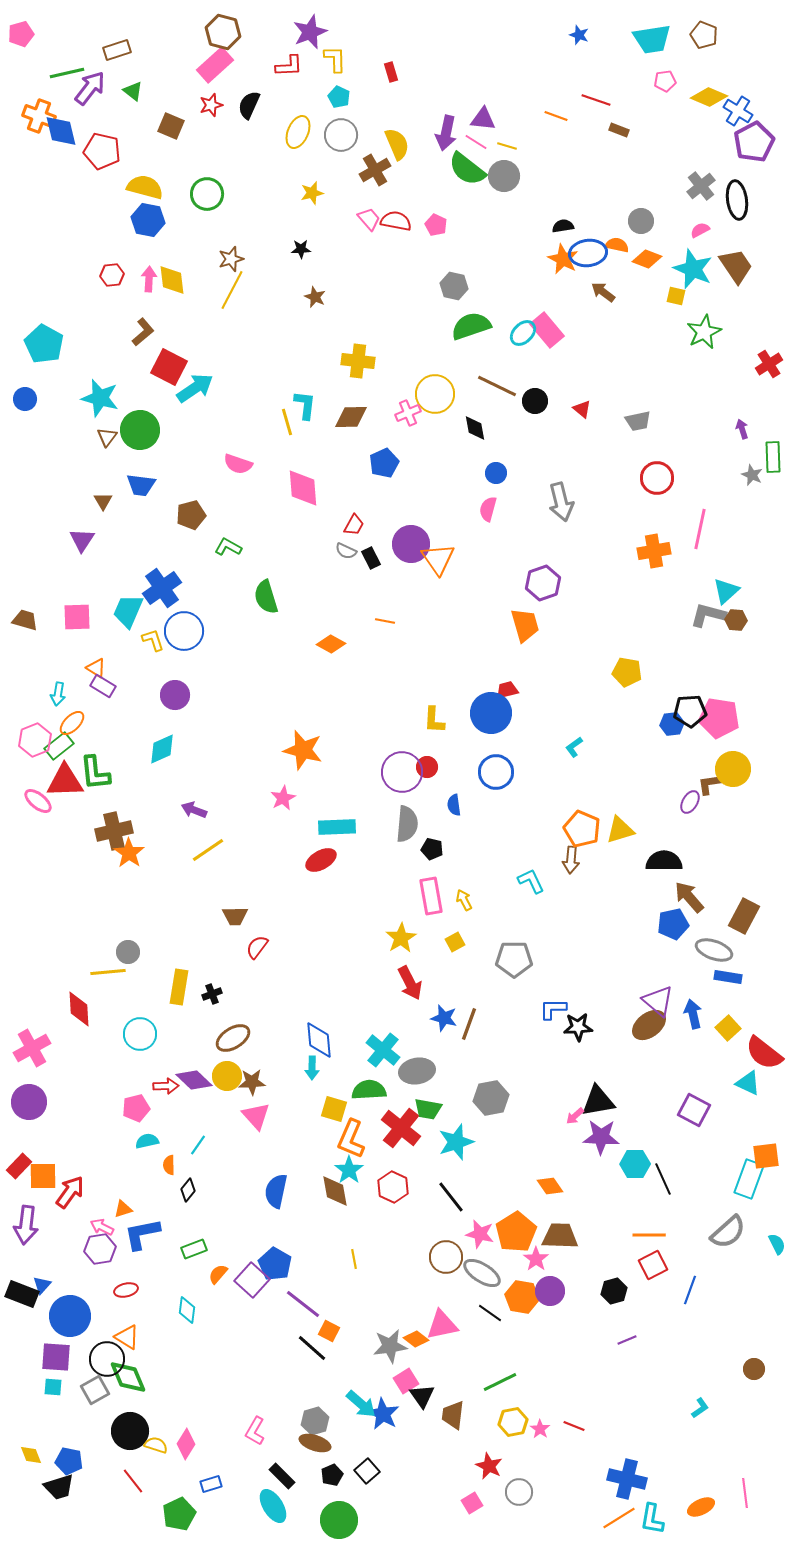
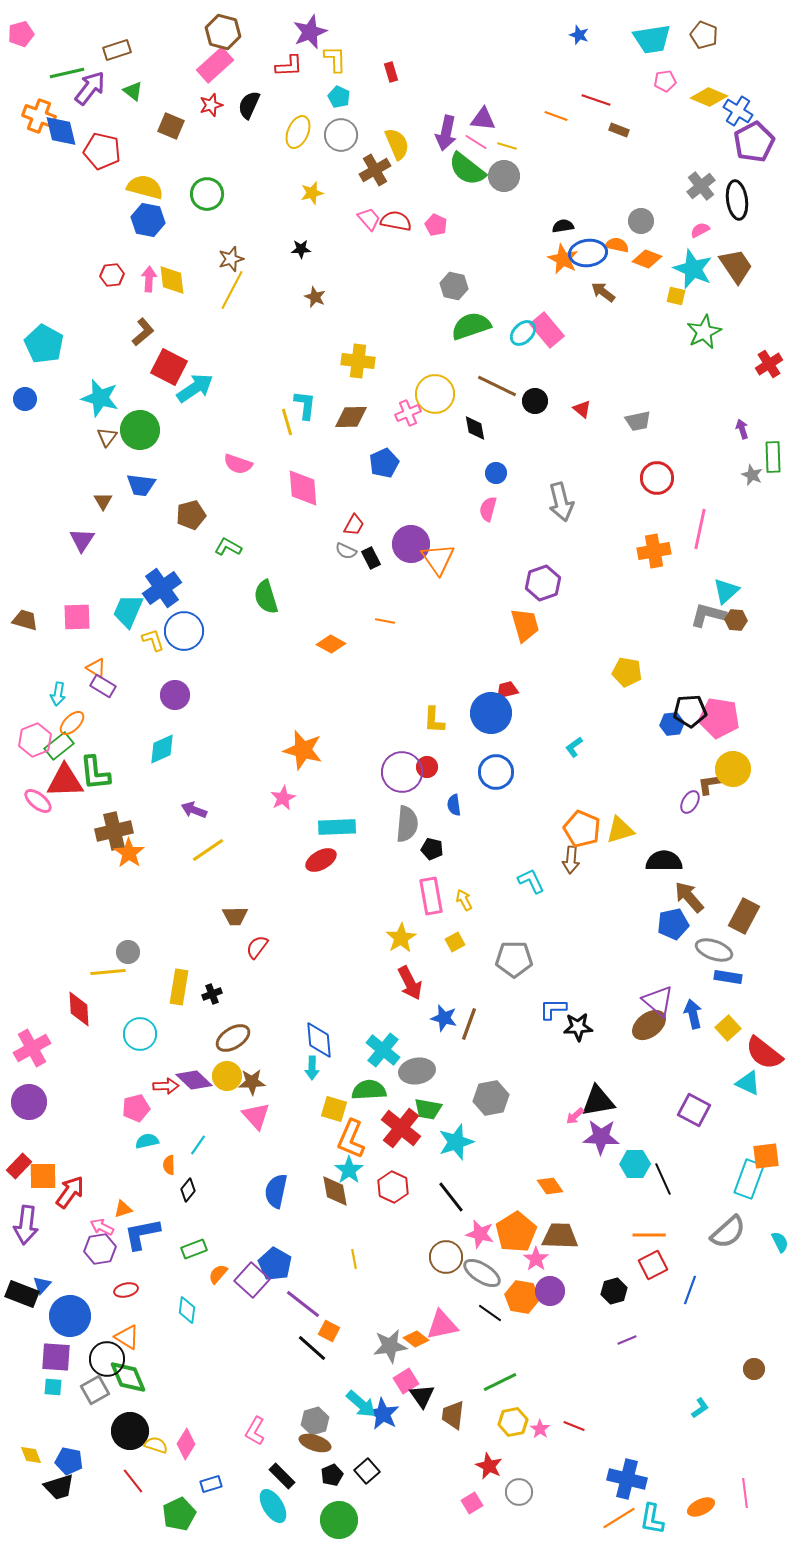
cyan semicircle at (777, 1244): moved 3 px right, 2 px up
